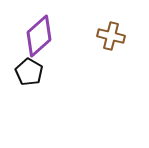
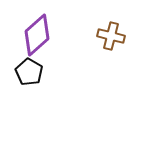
purple diamond: moved 2 px left, 1 px up
